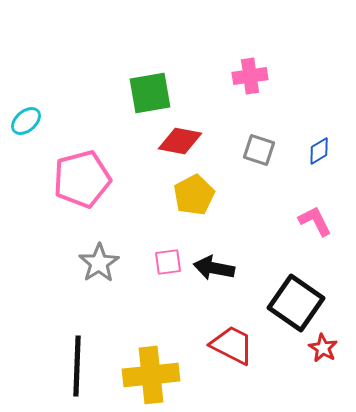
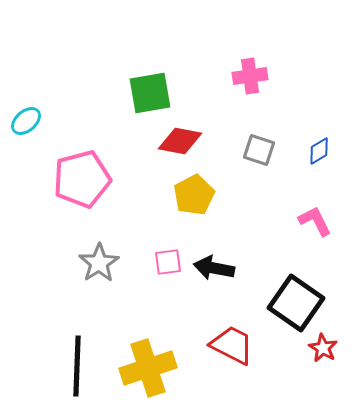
yellow cross: moved 3 px left, 7 px up; rotated 12 degrees counterclockwise
